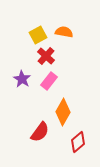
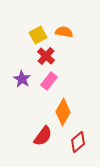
red semicircle: moved 3 px right, 4 px down
